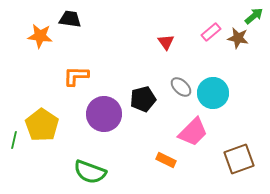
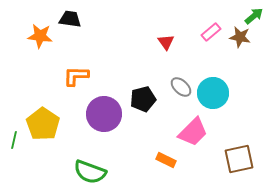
brown star: moved 2 px right, 1 px up
yellow pentagon: moved 1 px right, 1 px up
brown square: rotated 8 degrees clockwise
